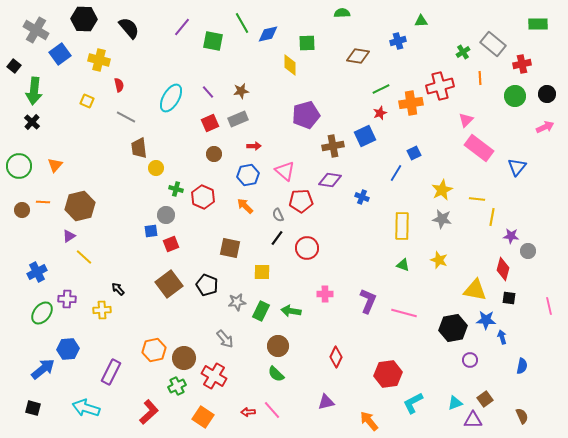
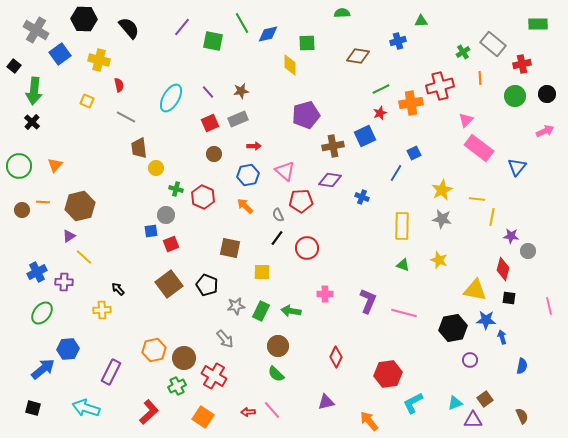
pink arrow at (545, 127): moved 4 px down
purple cross at (67, 299): moved 3 px left, 17 px up
gray star at (237, 302): moved 1 px left, 4 px down
